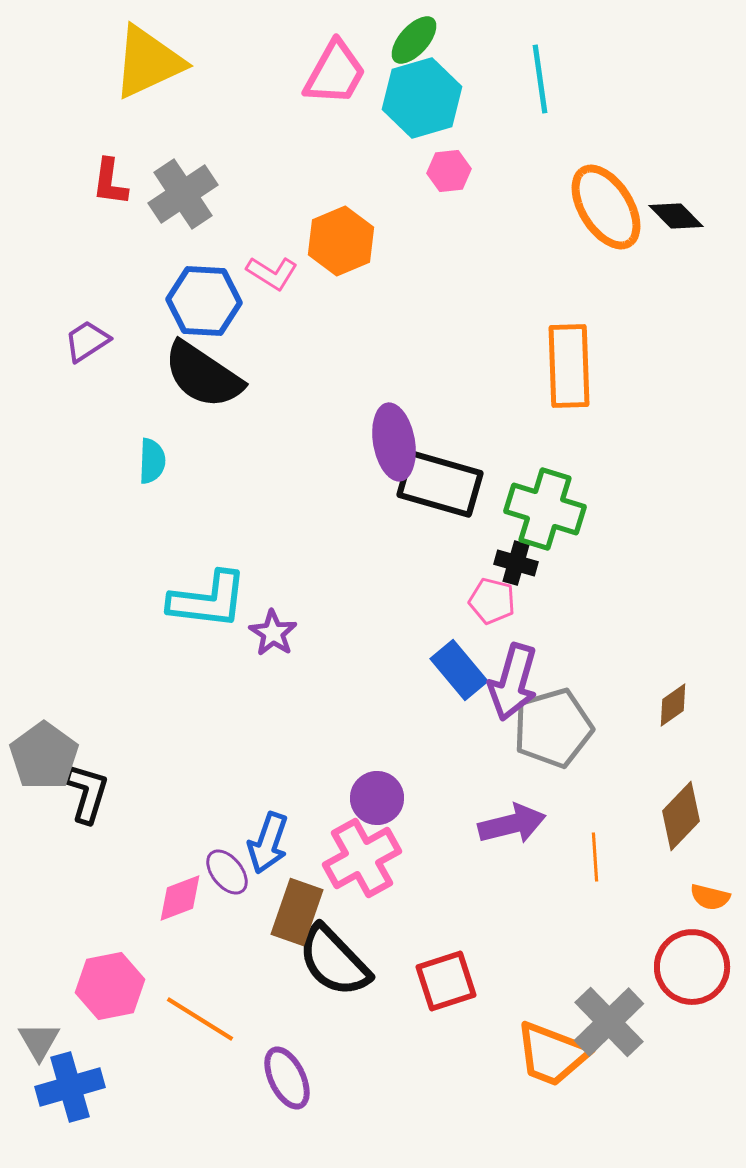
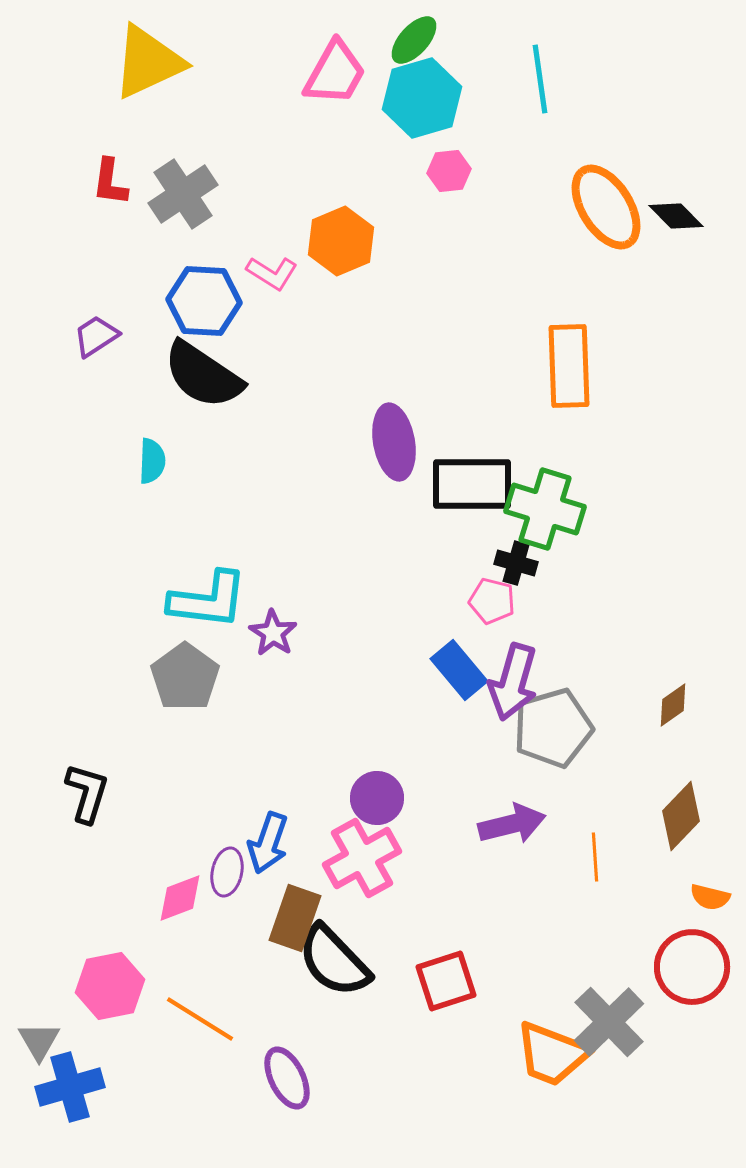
purple trapezoid at (87, 341): moved 9 px right, 5 px up
black rectangle at (440, 484): moved 32 px right; rotated 16 degrees counterclockwise
gray pentagon at (44, 756): moved 141 px right, 79 px up
purple ellipse at (227, 872): rotated 51 degrees clockwise
brown rectangle at (297, 912): moved 2 px left, 6 px down
